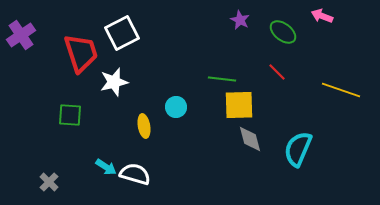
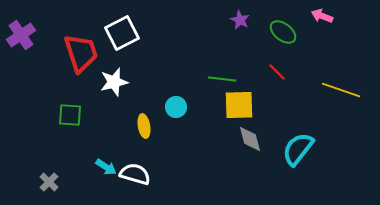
cyan semicircle: rotated 15 degrees clockwise
